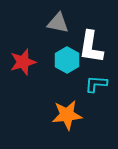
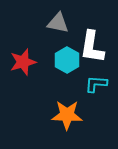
white L-shape: moved 1 px right
orange star: rotated 8 degrees clockwise
